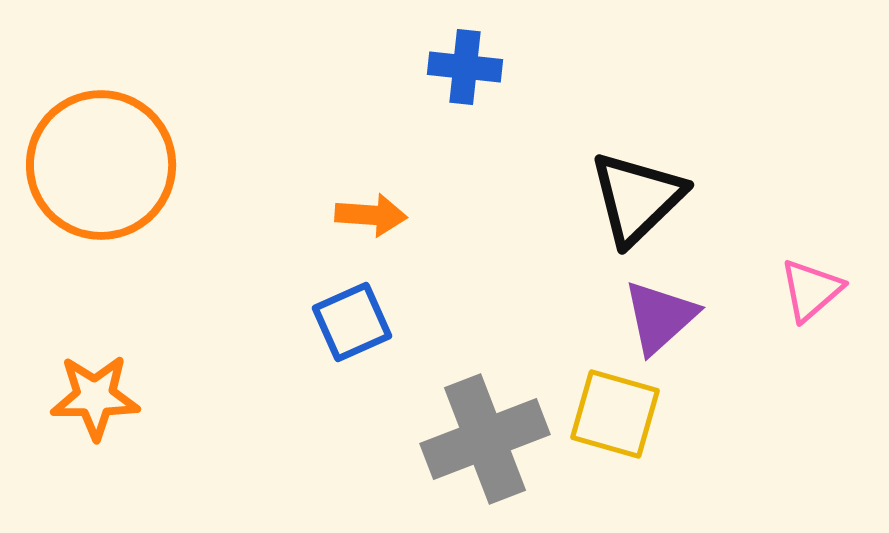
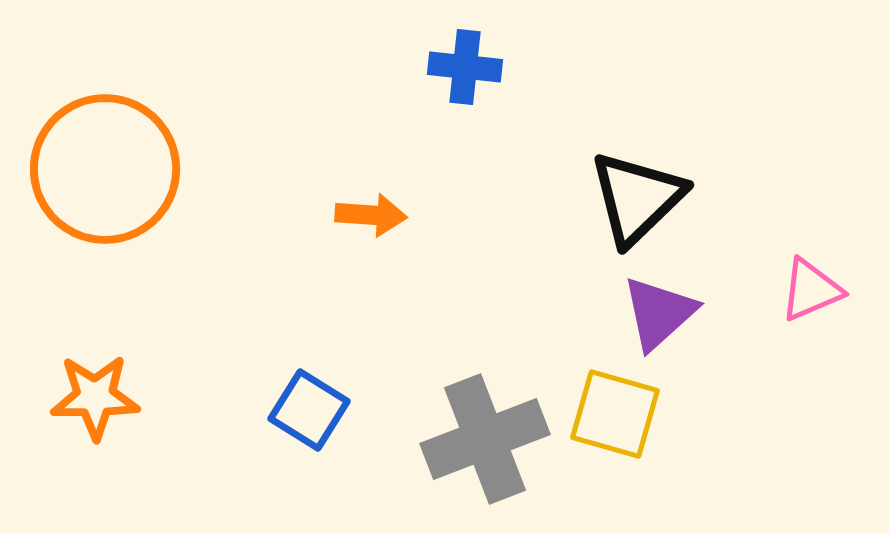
orange circle: moved 4 px right, 4 px down
pink triangle: rotated 18 degrees clockwise
purple triangle: moved 1 px left, 4 px up
blue square: moved 43 px left, 88 px down; rotated 34 degrees counterclockwise
